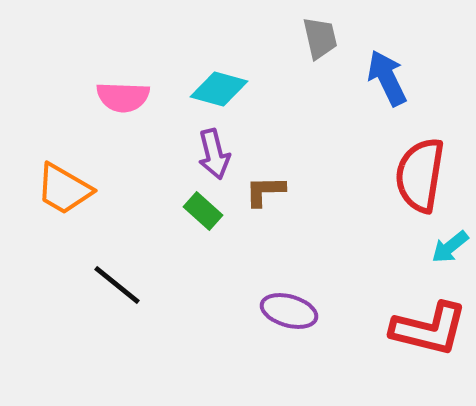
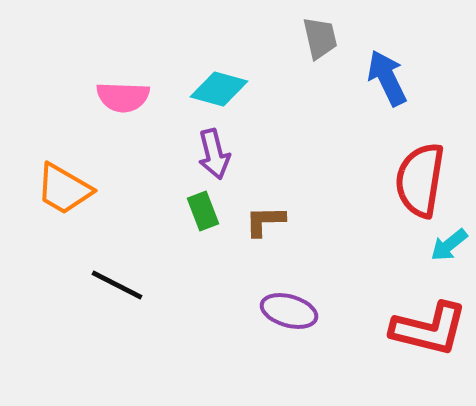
red semicircle: moved 5 px down
brown L-shape: moved 30 px down
green rectangle: rotated 27 degrees clockwise
cyan arrow: moved 1 px left, 2 px up
black line: rotated 12 degrees counterclockwise
